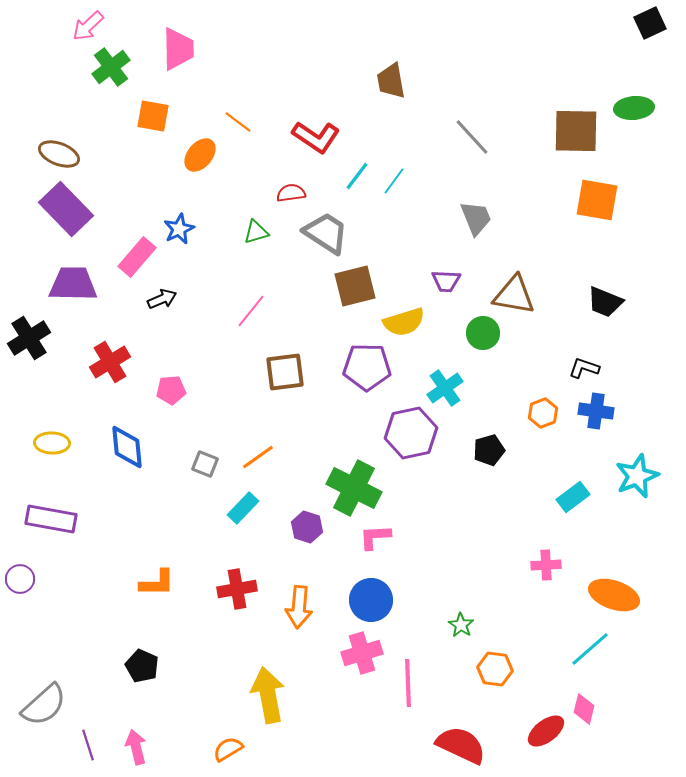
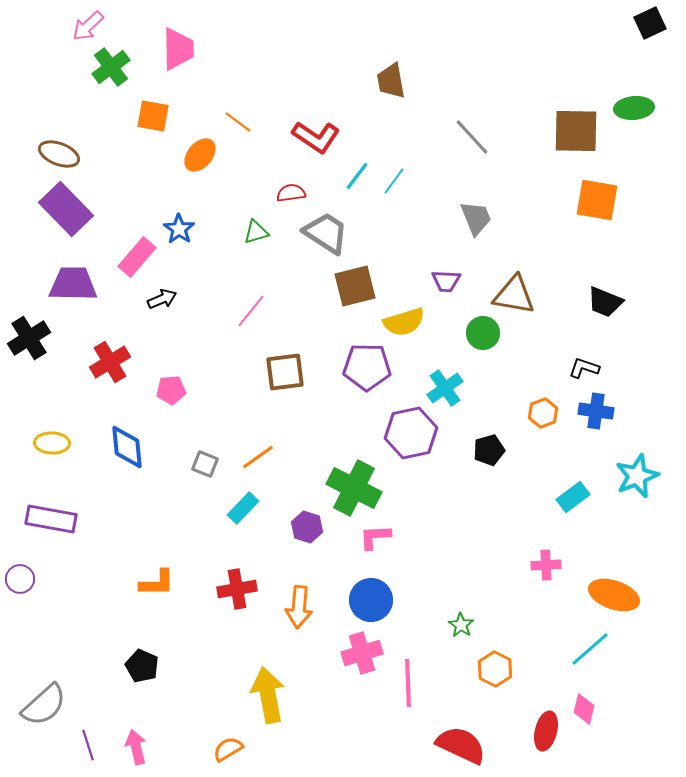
blue star at (179, 229): rotated 12 degrees counterclockwise
orange hexagon at (495, 669): rotated 20 degrees clockwise
red ellipse at (546, 731): rotated 39 degrees counterclockwise
